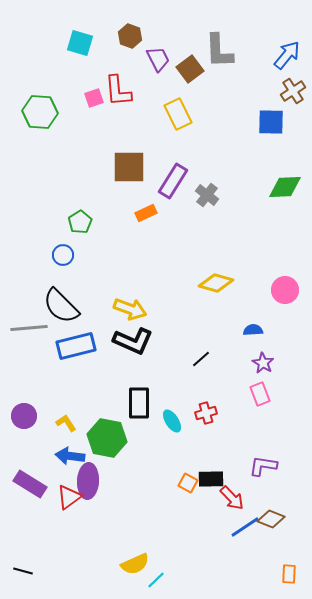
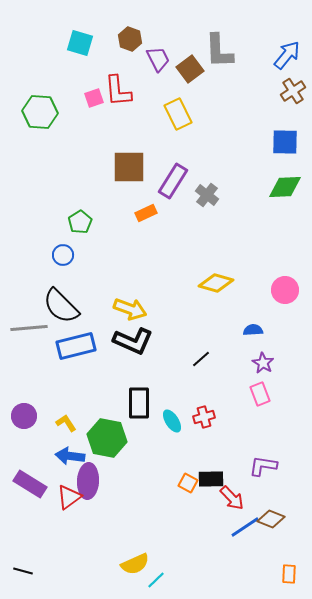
brown hexagon at (130, 36): moved 3 px down
blue square at (271, 122): moved 14 px right, 20 px down
red cross at (206, 413): moved 2 px left, 4 px down
